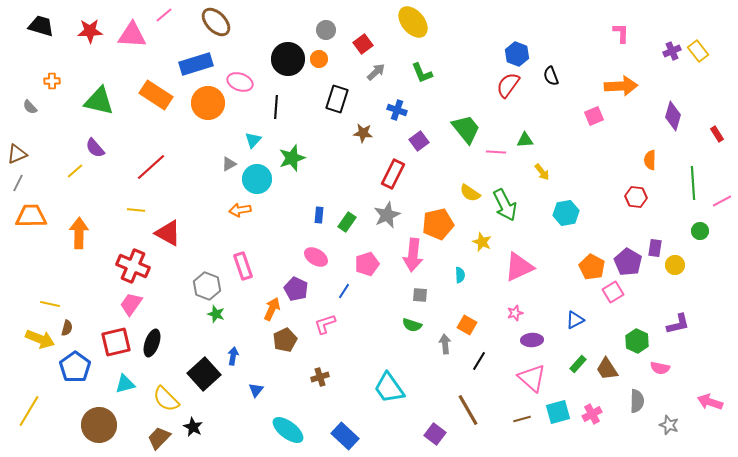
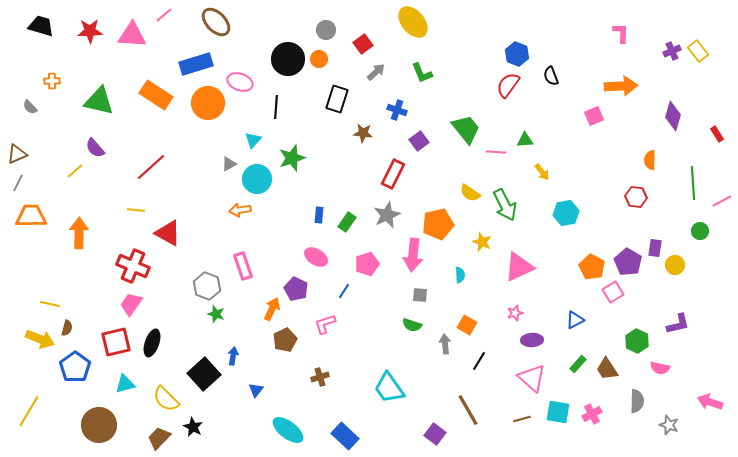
cyan square at (558, 412): rotated 25 degrees clockwise
